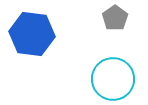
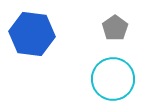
gray pentagon: moved 10 px down
